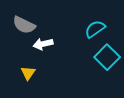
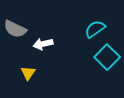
gray semicircle: moved 9 px left, 4 px down
